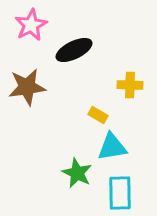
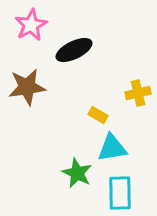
yellow cross: moved 8 px right, 8 px down; rotated 15 degrees counterclockwise
cyan triangle: moved 1 px down
